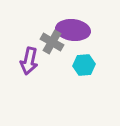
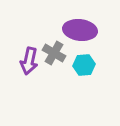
purple ellipse: moved 7 px right
gray cross: moved 2 px right, 11 px down
